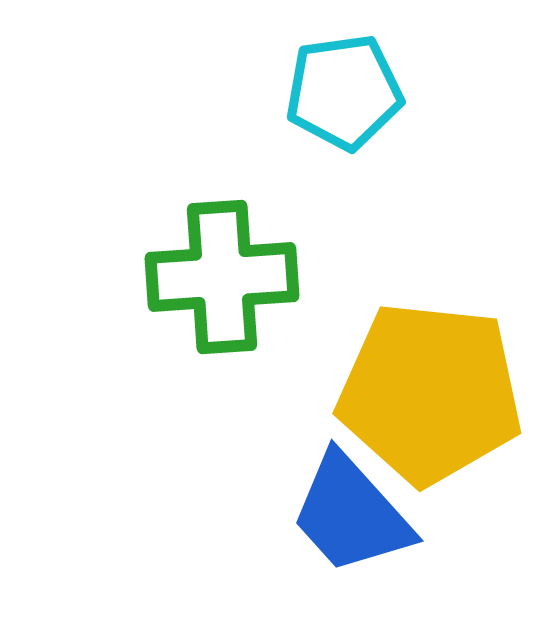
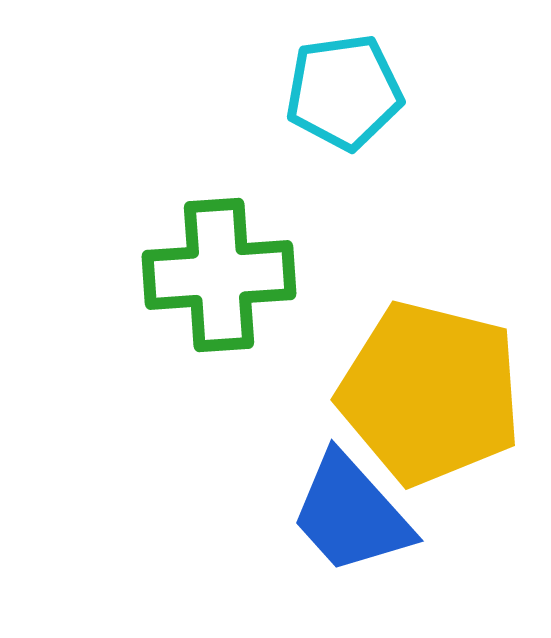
green cross: moved 3 px left, 2 px up
yellow pentagon: rotated 8 degrees clockwise
